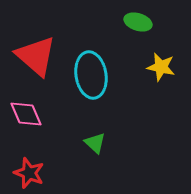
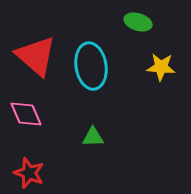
yellow star: rotated 8 degrees counterclockwise
cyan ellipse: moved 9 px up
green triangle: moved 2 px left, 6 px up; rotated 45 degrees counterclockwise
